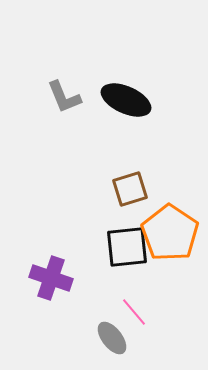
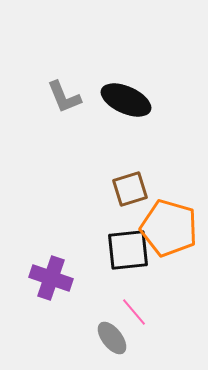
orange pentagon: moved 1 px left, 5 px up; rotated 18 degrees counterclockwise
black square: moved 1 px right, 3 px down
